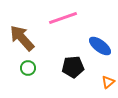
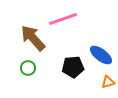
pink line: moved 1 px down
brown arrow: moved 11 px right
blue ellipse: moved 1 px right, 9 px down
orange triangle: rotated 24 degrees clockwise
